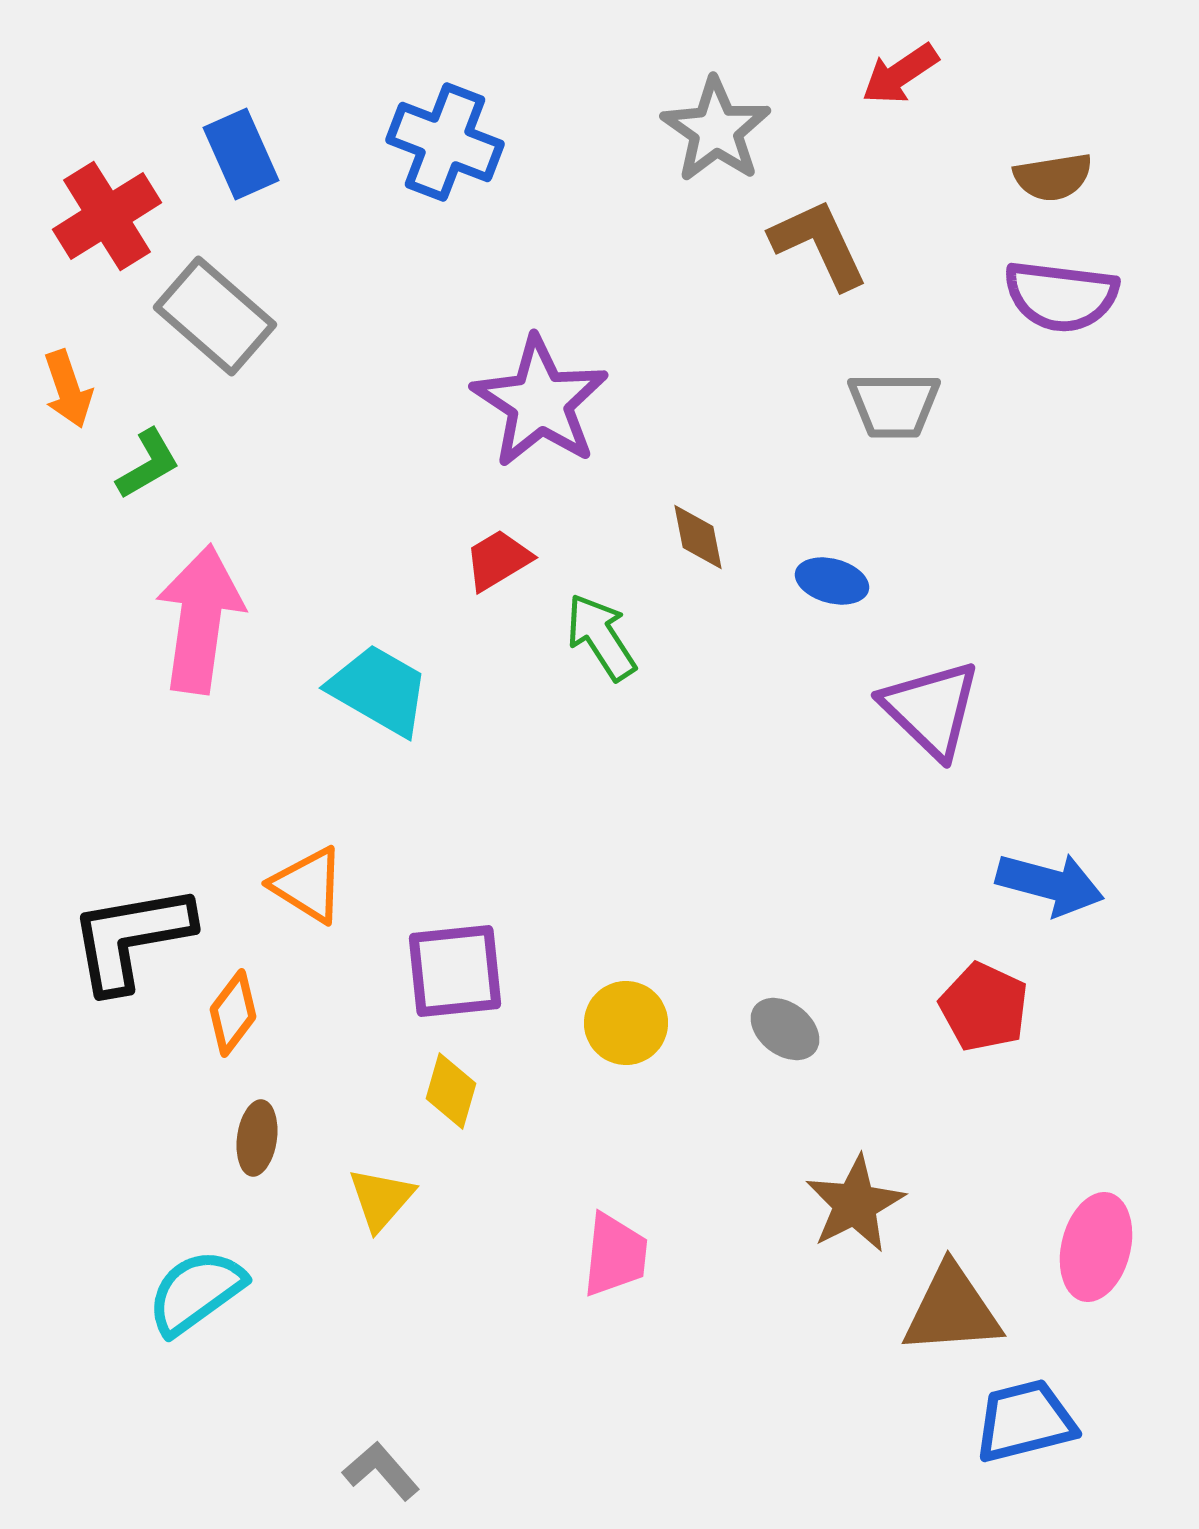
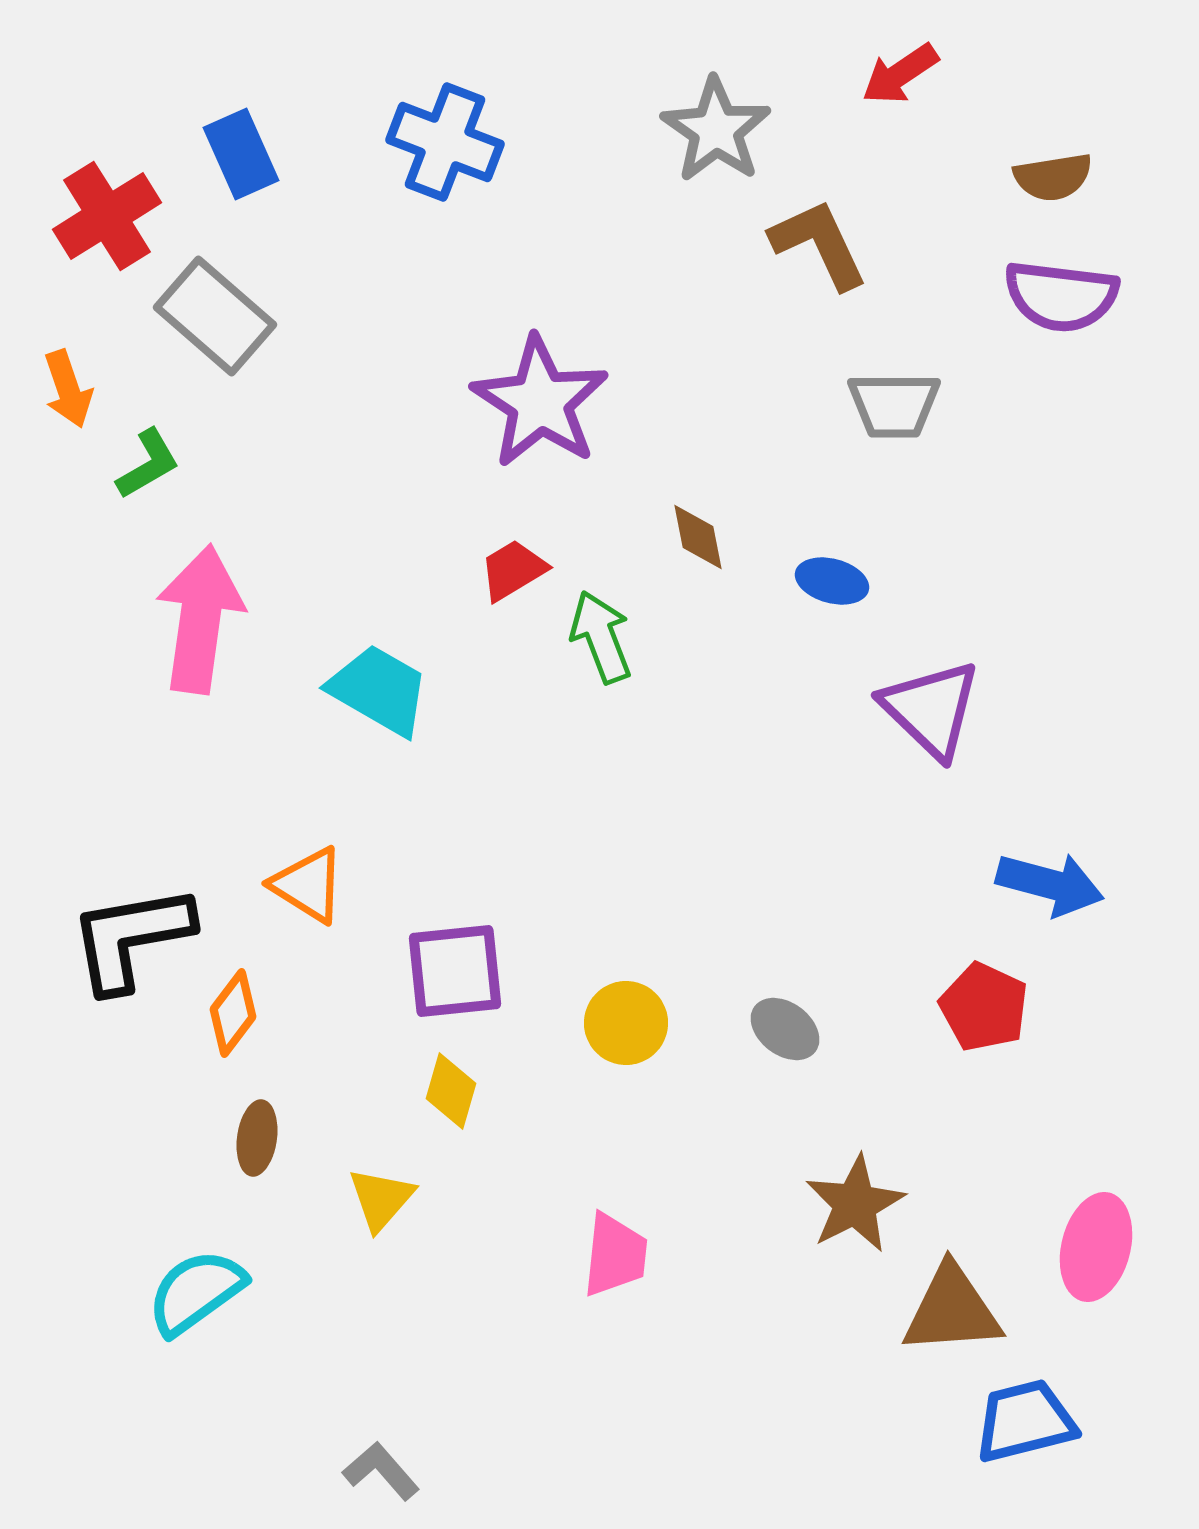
red trapezoid: moved 15 px right, 10 px down
green arrow: rotated 12 degrees clockwise
